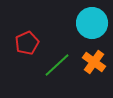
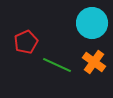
red pentagon: moved 1 px left, 1 px up
green line: rotated 68 degrees clockwise
